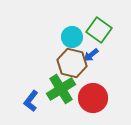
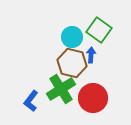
blue arrow: rotated 133 degrees clockwise
